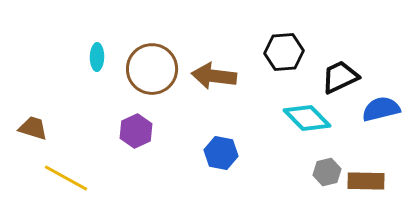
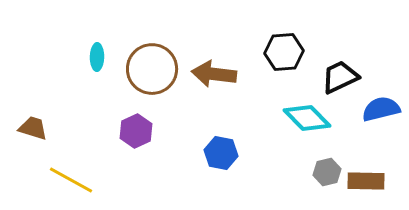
brown arrow: moved 2 px up
yellow line: moved 5 px right, 2 px down
